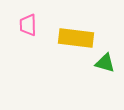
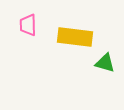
yellow rectangle: moved 1 px left, 1 px up
